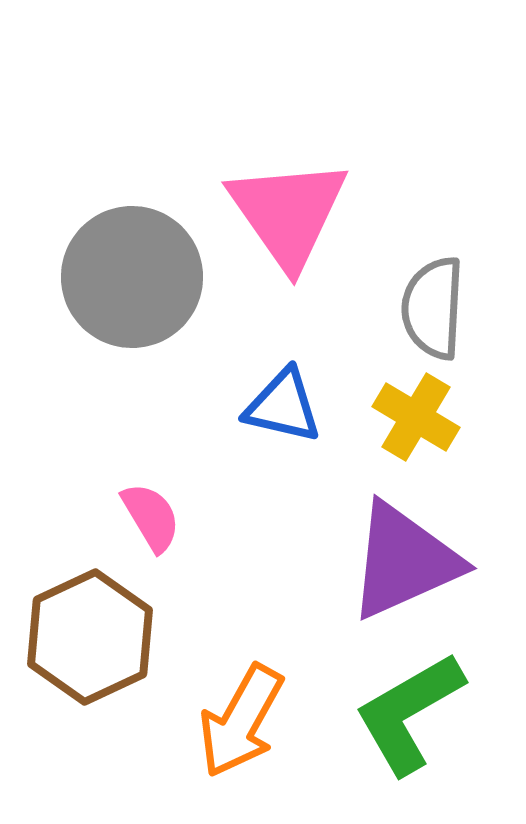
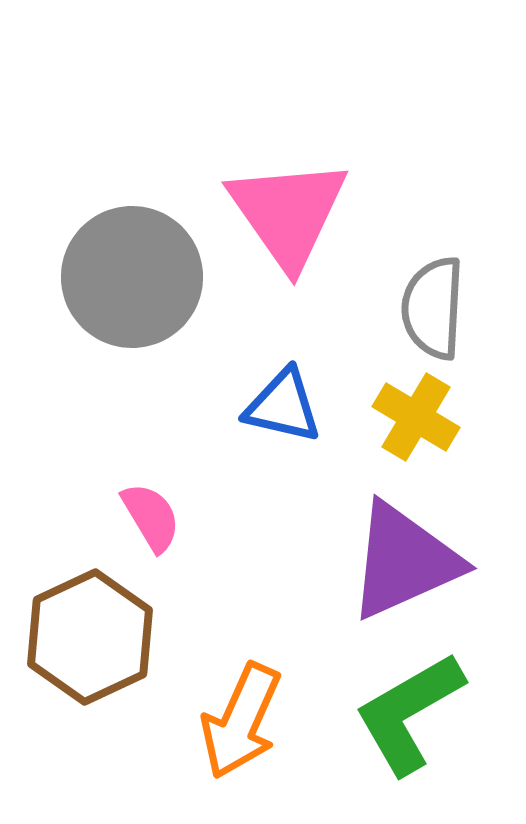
orange arrow: rotated 5 degrees counterclockwise
